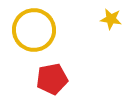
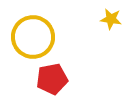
yellow circle: moved 1 px left, 7 px down
